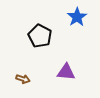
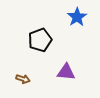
black pentagon: moved 4 px down; rotated 25 degrees clockwise
